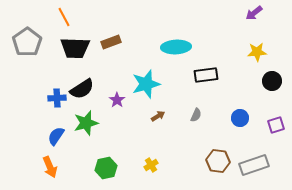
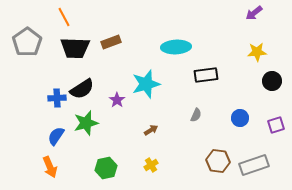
brown arrow: moved 7 px left, 14 px down
